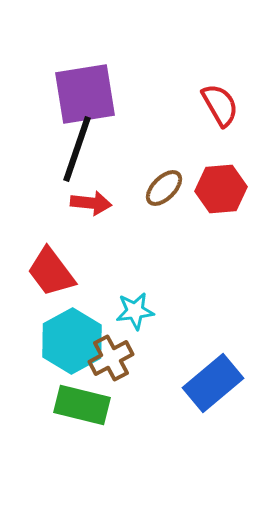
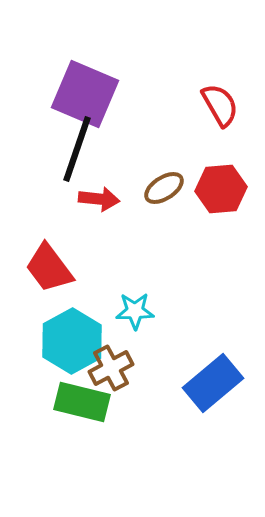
purple square: rotated 32 degrees clockwise
brown ellipse: rotated 12 degrees clockwise
red arrow: moved 8 px right, 4 px up
red trapezoid: moved 2 px left, 4 px up
cyan star: rotated 6 degrees clockwise
brown cross: moved 10 px down
green rectangle: moved 3 px up
